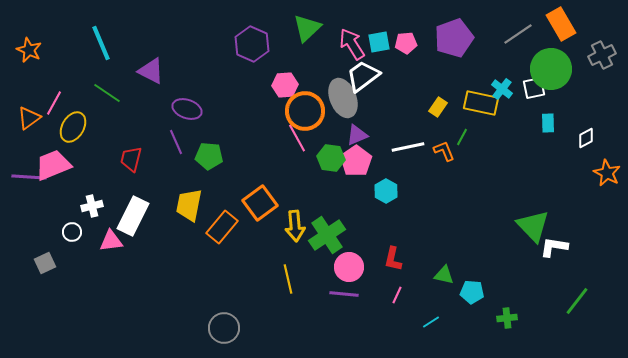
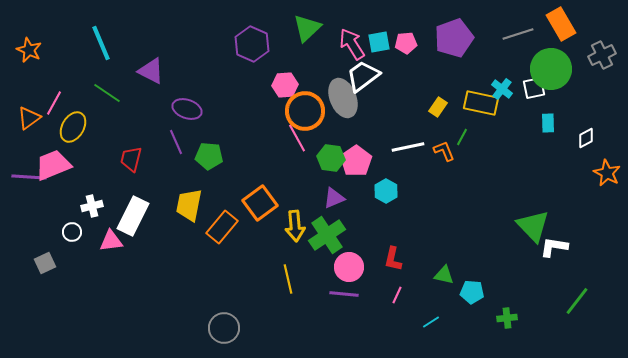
gray line at (518, 34): rotated 16 degrees clockwise
purple triangle at (357, 135): moved 23 px left, 63 px down
